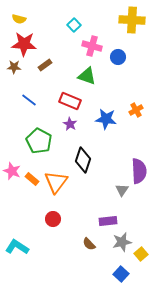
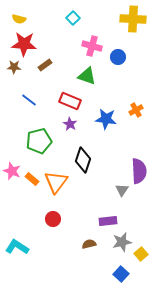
yellow cross: moved 1 px right, 1 px up
cyan square: moved 1 px left, 7 px up
green pentagon: rotated 30 degrees clockwise
brown semicircle: rotated 120 degrees clockwise
